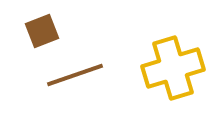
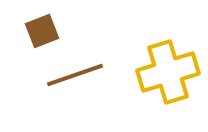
yellow cross: moved 5 px left, 4 px down
